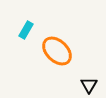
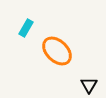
cyan rectangle: moved 2 px up
